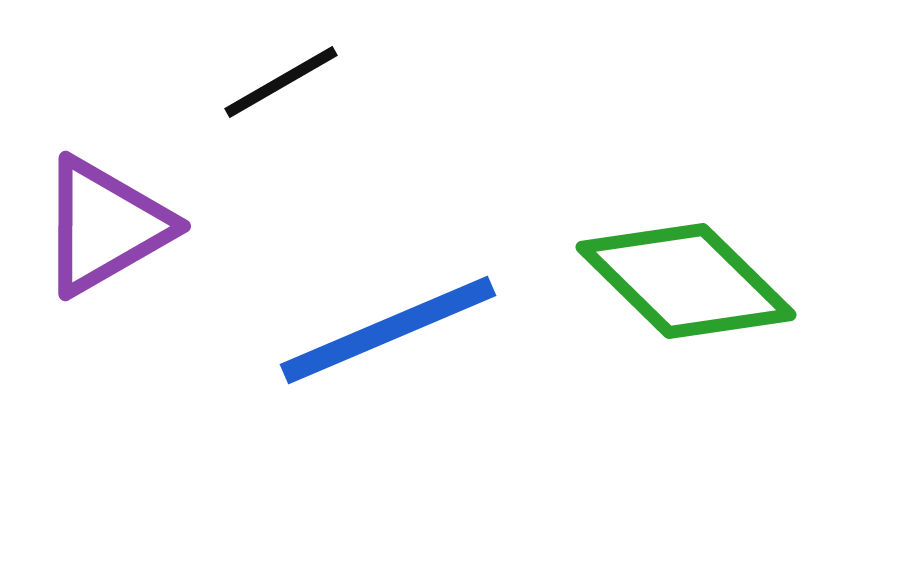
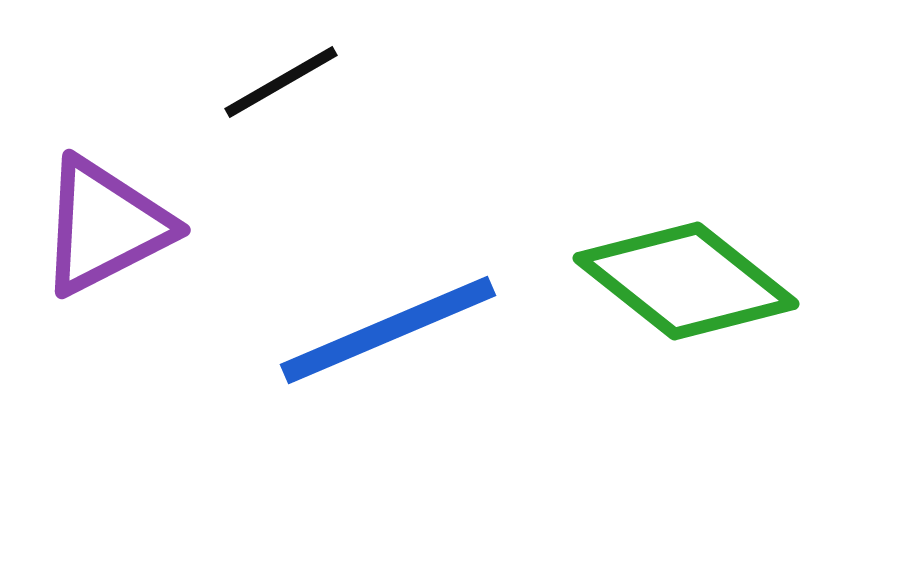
purple triangle: rotated 3 degrees clockwise
green diamond: rotated 6 degrees counterclockwise
